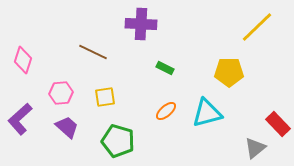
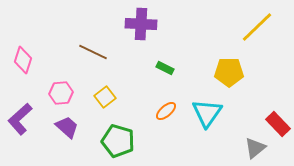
yellow square: rotated 30 degrees counterclockwise
cyan triangle: rotated 40 degrees counterclockwise
